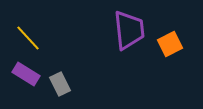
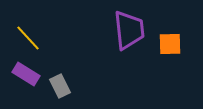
orange square: rotated 25 degrees clockwise
gray rectangle: moved 2 px down
